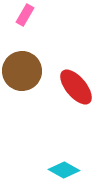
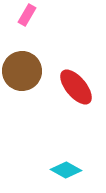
pink rectangle: moved 2 px right
cyan diamond: moved 2 px right
